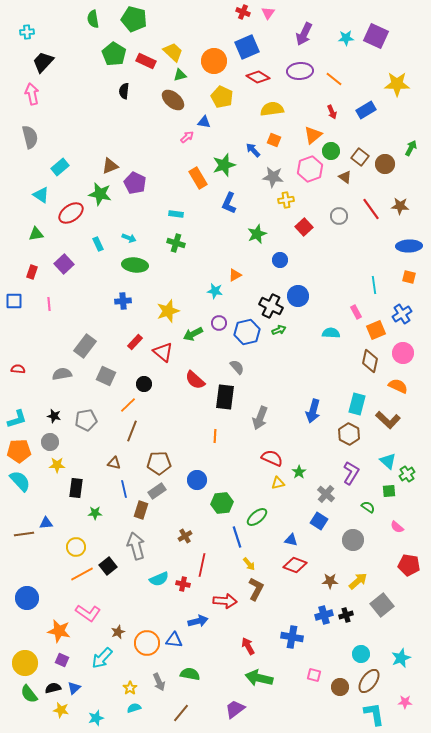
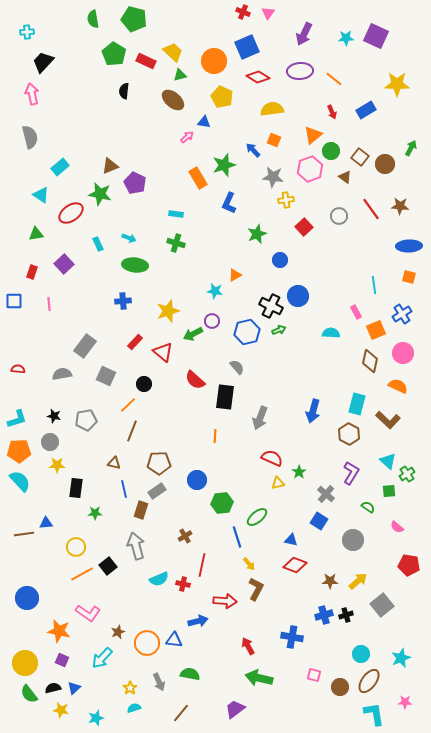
purple circle at (219, 323): moved 7 px left, 2 px up
